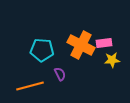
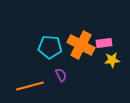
cyan pentagon: moved 8 px right, 3 px up
purple semicircle: moved 1 px right, 1 px down
